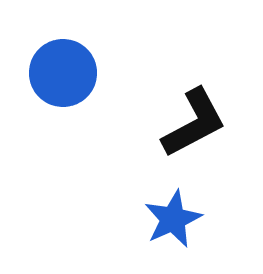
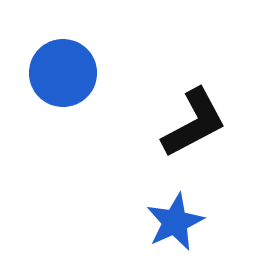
blue star: moved 2 px right, 3 px down
